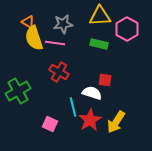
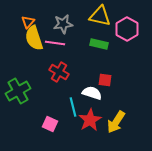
yellow triangle: rotated 15 degrees clockwise
orange triangle: rotated 40 degrees clockwise
